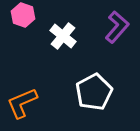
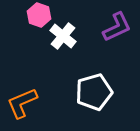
pink hexagon: moved 16 px right
purple L-shape: rotated 24 degrees clockwise
white pentagon: rotated 12 degrees clockwise
